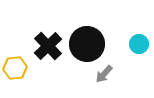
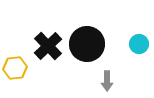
gray arrow: moved 3 px right, 7 px down; rotated 42 degrees counterclockwise
